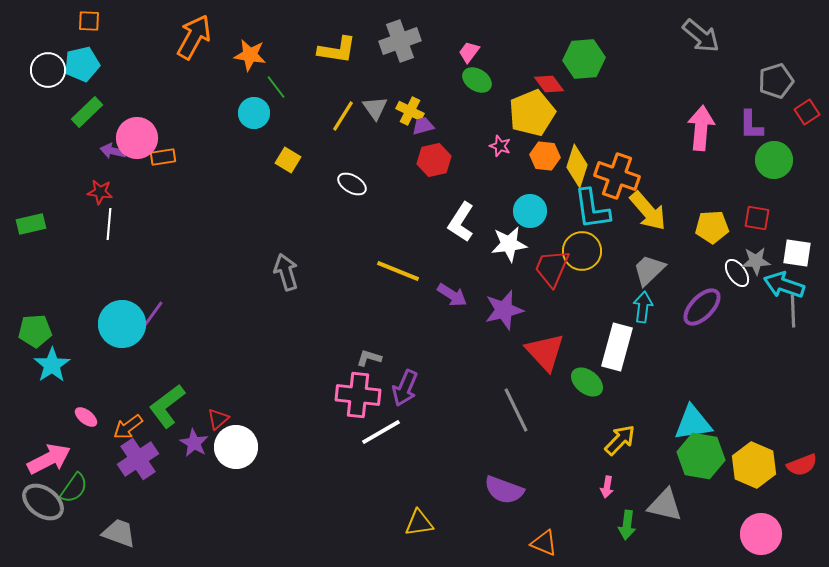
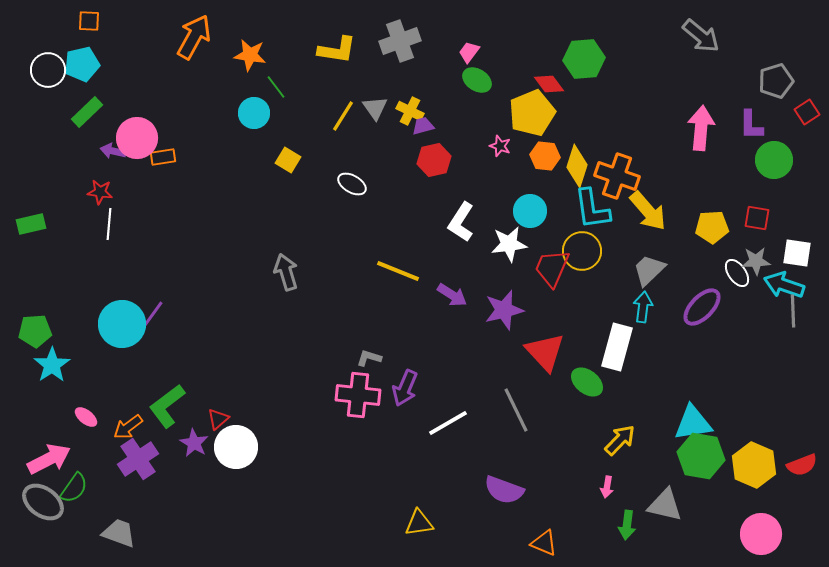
white line at (381, 432): moved 67 px right, 9 px up
